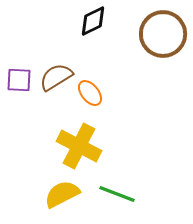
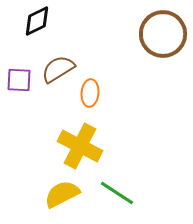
black diamond: moved 56 px left
brown semicircle: moved 2 px right, 8 px up
orange ellipse: rotated 44 degrees clockwise
yellow cross: moved 1 px right
green line: moved 1 px up; rotated 12 degrees clockwise
